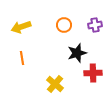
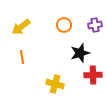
yellow arrow: rotated 18 degrees counterclockwise
black star: moved 3 px right
orange line: moved 1 px up
red cross: moved 2 px down
yellow cross: rotated 24 degrees counterclockwise
